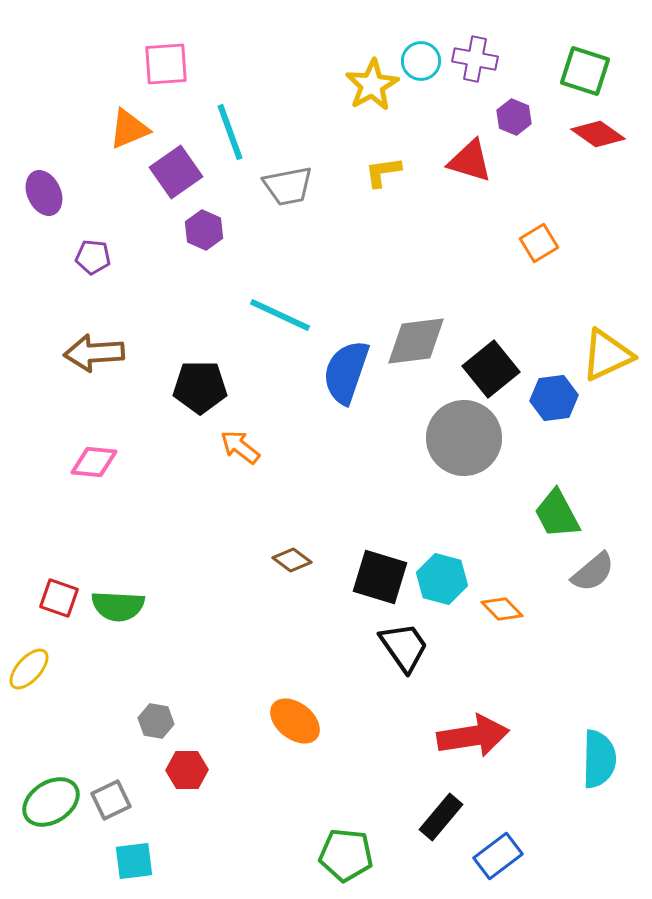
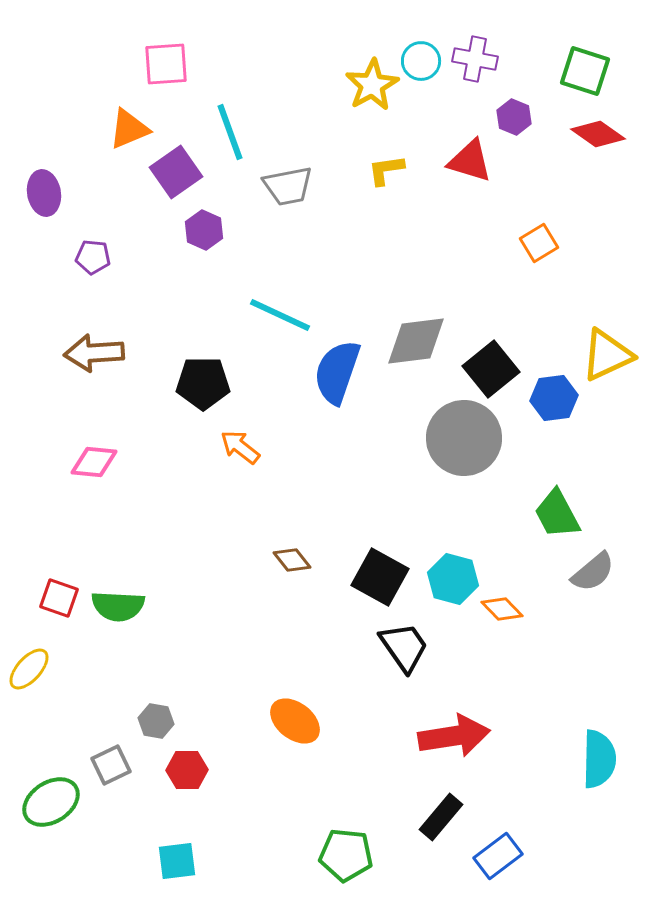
yellow L-shape at (383, 172): moved 3 px right, 2 px up
purple ellipse at (44, 193): rotated 15 degrees clockwise
blue semicircle at (346, 372): moved 9 px left
black pentagon at (200, 387): moved 3 px right, 4 px up
brown diamond at (292, 560): rotated 15 degrees clockwise
black square at (380, 577): rotated 12 degrees clockwise
cyan hexagon at (442, 579): moved 11 px right
red arrow at (473, 736): moved 19 px left
gray square at (111, 800): moved 35 px up
cyan square at (134, 861): moved 43 px right
